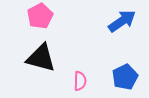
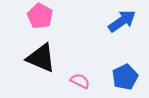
pink pentagon: rotated 15 degrees counterclockwise
black triangle: rotated 8 degrees clockwise
pink semicircle: rotated 66 degrees counterclockwise
